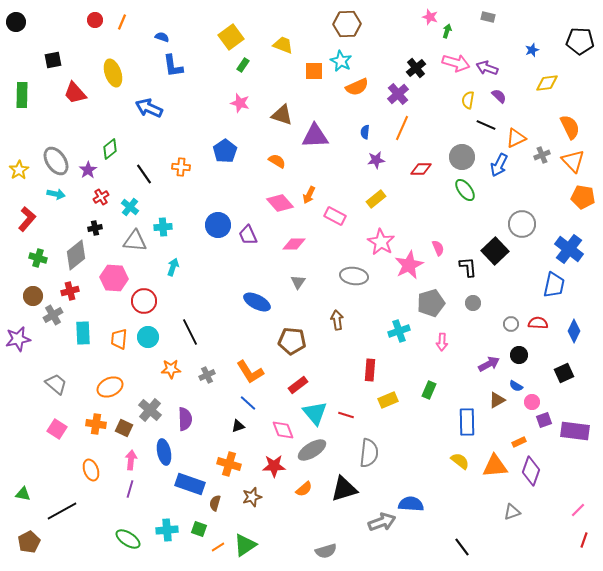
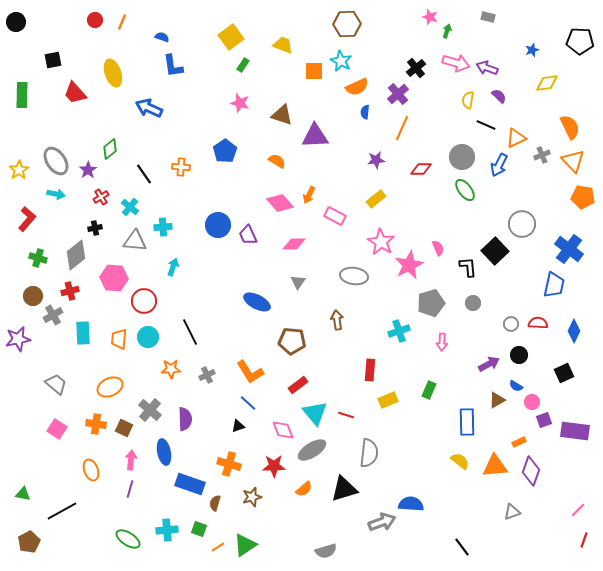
blue semicircle at (365, 132): moved 20 px up
